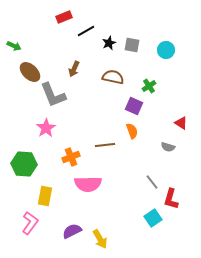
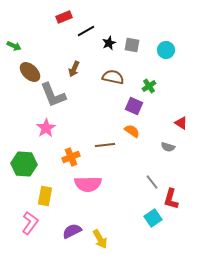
orange semicircle: rotated 35 degrees counterclockwise
